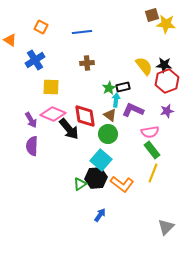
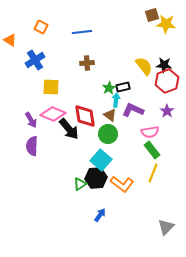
purple star: rotated 24 degrees counterclockwise
